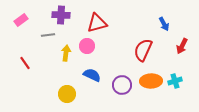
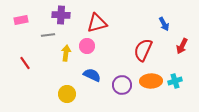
pink rectangle: rotated 24 degrees clockwise
